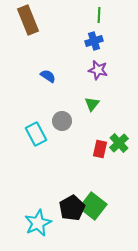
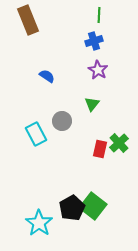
purple star: rotated 18 degrees clockwise
blue semicircle: moved 1 px left
cyan star: moved 1 px right; rotated 12 degrees counterclockwise
